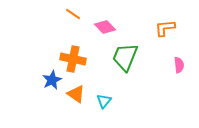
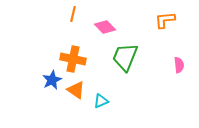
orange line: rotated 70 degrees clockwise
orange L-shape: moved 8 px up
orange triangle: moved 4 px up
cyan triangle: moved 3 px left; rotated 28 degrees clockwise
